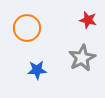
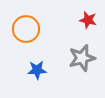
orange circle: moved 1 px left, 1 px down
gray star: rotated 12 degrees clockwise
